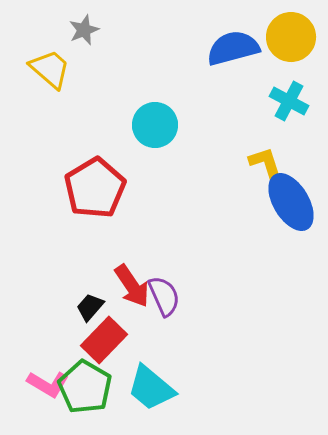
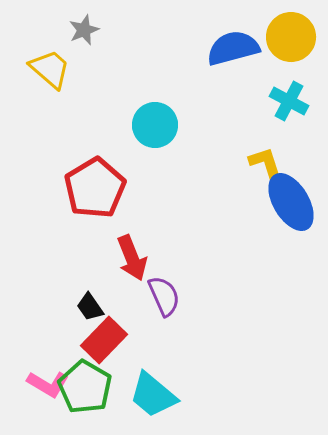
red arrow: moved 28 px up; rotated 12 degrees clockwise
black trapezoid: rotated 76 degrees counterclockwise
cyan trapezoid: moved 2 px right, 7 px down
